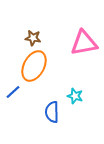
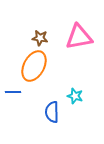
brown star: moved 7 px right
pink triangle: moved 5 px left, 6 px up
blue line: rotated 42 degrees clockwise
